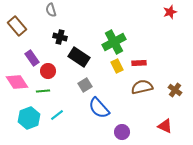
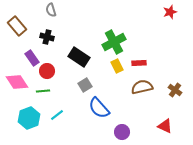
black cross: moved 13 px left
red circle: moved 1 px left
